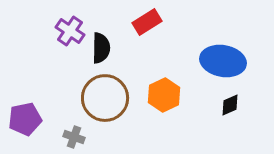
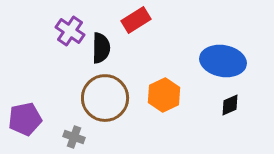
red rectangle: moved 11 px left, 2 px up
